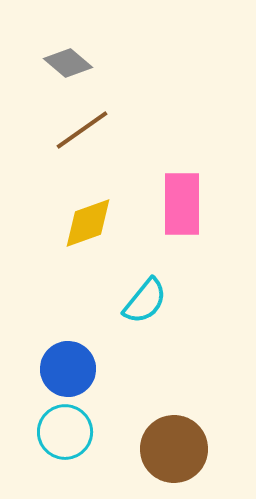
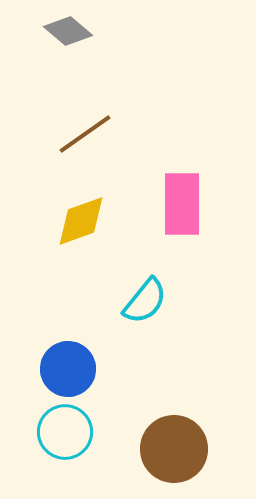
gray diamond: moved 32 px up
brown line: moved 3 px right, 4 px down
yellow diamond: moved 7 px left, 2 px up
